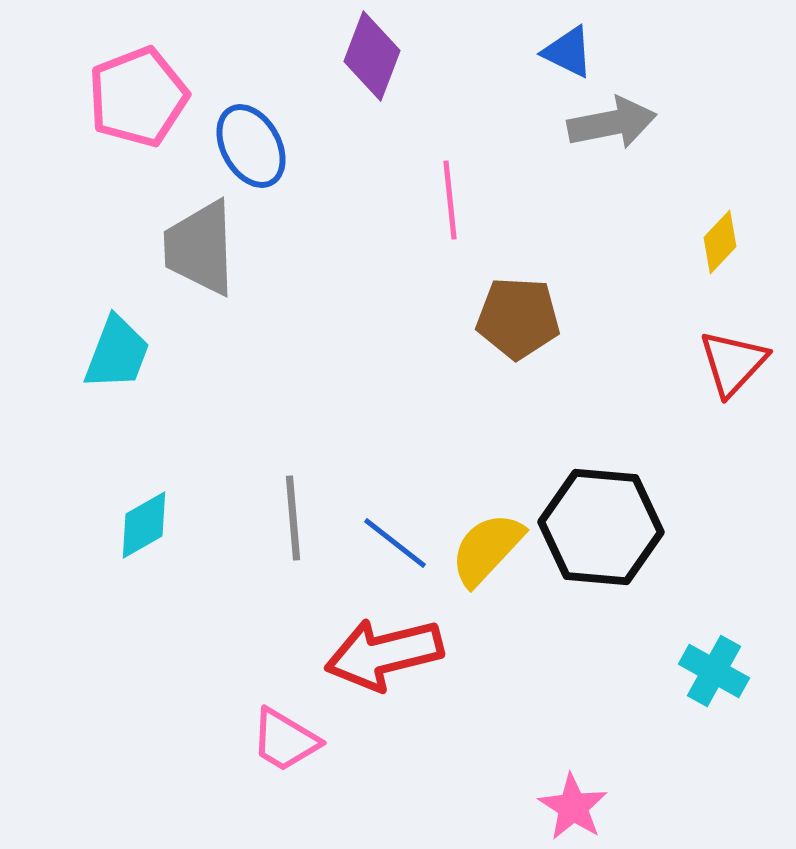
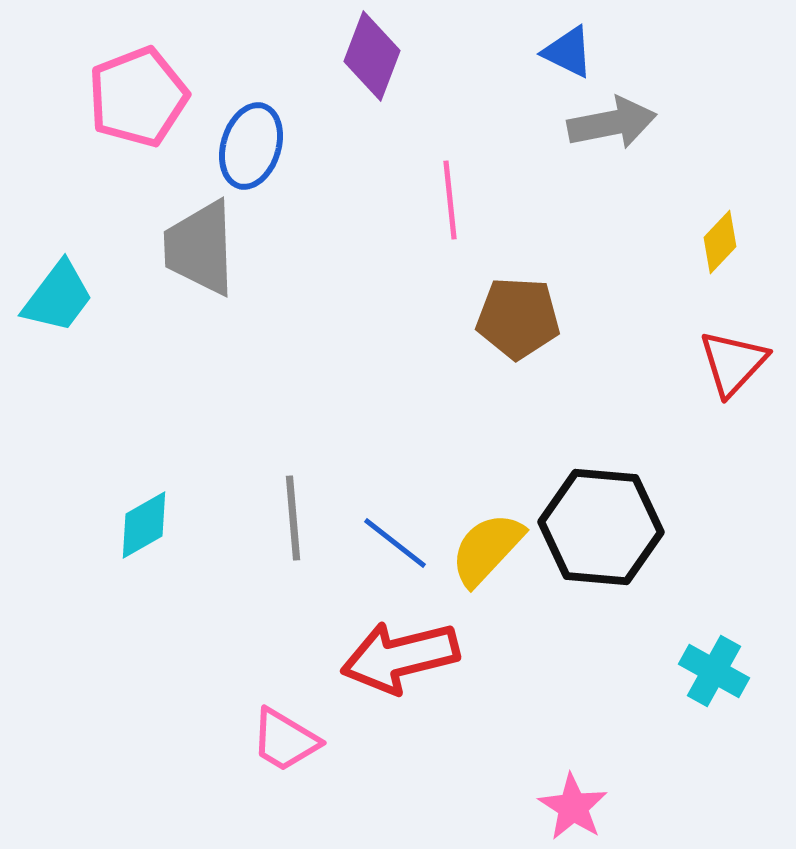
blue ellipse: rotated 46 degrees clockwise
cyan trapezoid: moved 59 px left, 56 px up; rotated 16 degrees clockwise
red arrow: moved 16 px right, 3 px down
